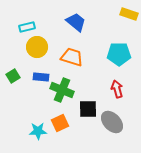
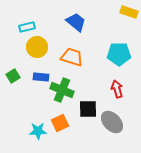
yellow rectangle: moved 2 px up
